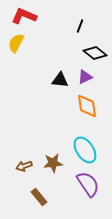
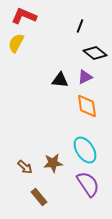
brown arrow: moved 1 px right, 1 px down; rotated 119 degrees counterclockwise
